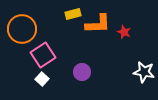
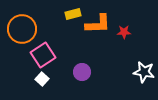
red star: rotated 24 degrees counterclockwise
